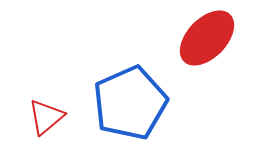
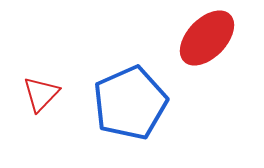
red triangle: moved 5 px left, 23 px up; rotated 6 degrees counterclockwise
